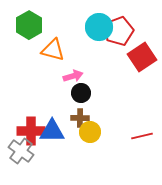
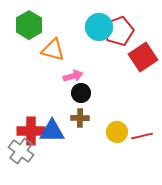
red square: moved 1 px right
yellow circle: moved 27 px right
